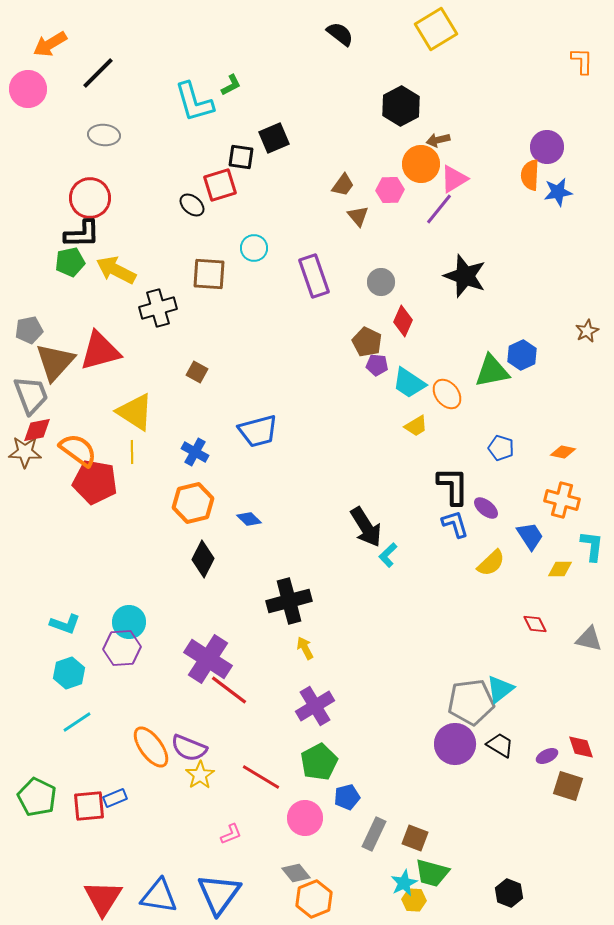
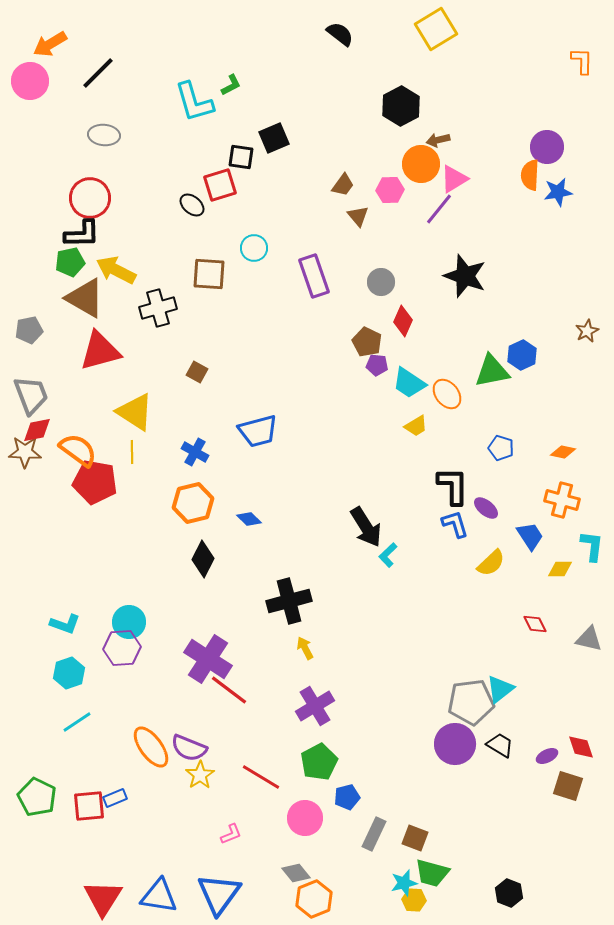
pink circle at (28, 89): moved 2 px right, 8 px up
brown triangle at (55, 362): moved 30 px right, 64 px up; rotated 42 degrees counterclockwise
cyan star at (404, 883): rotated 12 degrees clockwise
